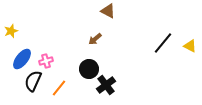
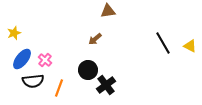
brown triangle: rotated 35 degrees counterclockwise
yellow star: moved 3 px right, 2 px down
black line: rotated 70 degrees counterclockwise
pink cross: moved 1 px left, 1 px up; rotated 32 degrees counterclockwise
black circle: moved 1 px left, 1 px down
black semicircle: rotated 120 degrees counterclockwise
orange line: rotated 18 degrees counterclockwise
